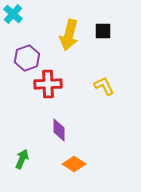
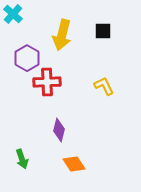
yellow arrow: moved 7 px left
purple hexagon: rotated 10 degrees counterclockwise
red cross: moved 1 px left, 2 px up
purple diamond: rotated 15 degrees clockwise
green arrow: rotated 138 degrees clockwise
orange diamond: rotated 25 degrees clockwise
